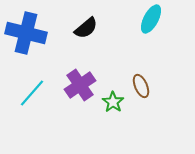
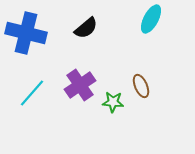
green star: rotated 30 degrees counterclockwise
